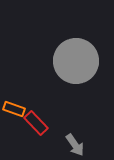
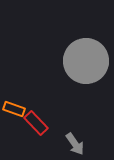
gray circle: moved 10 px right
gray arrow: moved 1 px up
